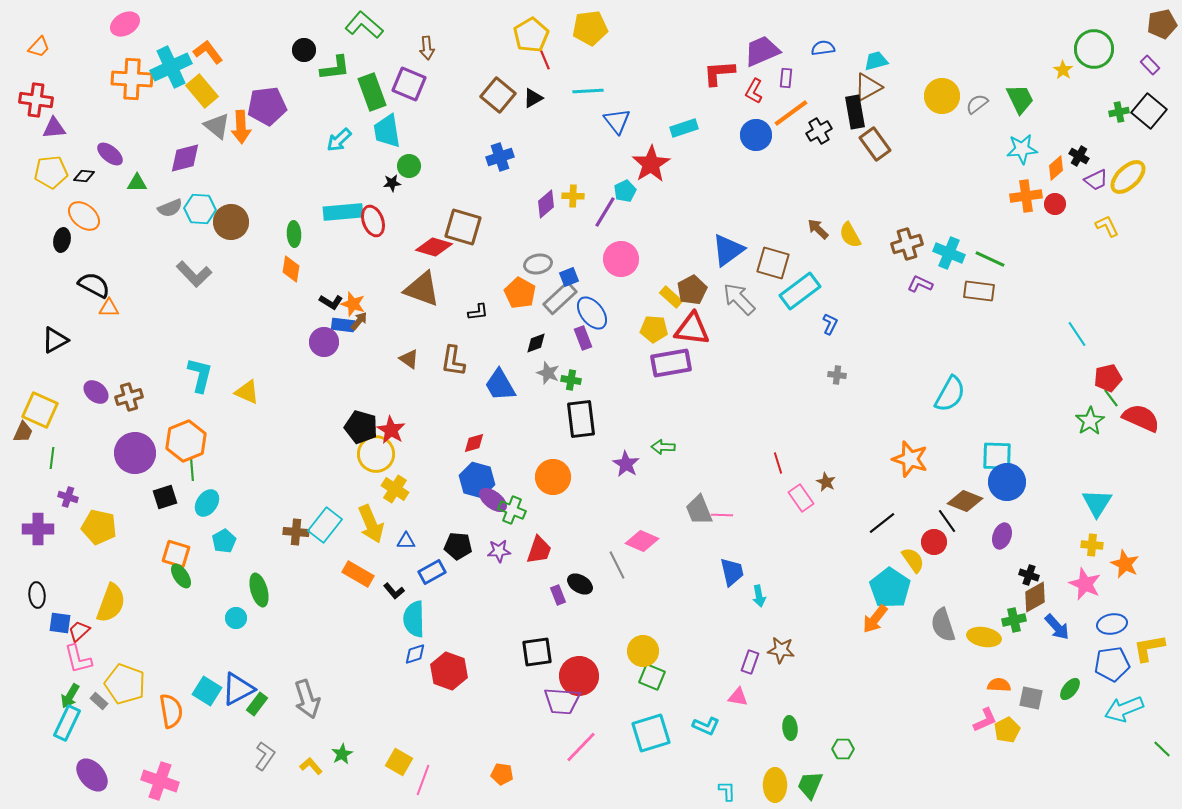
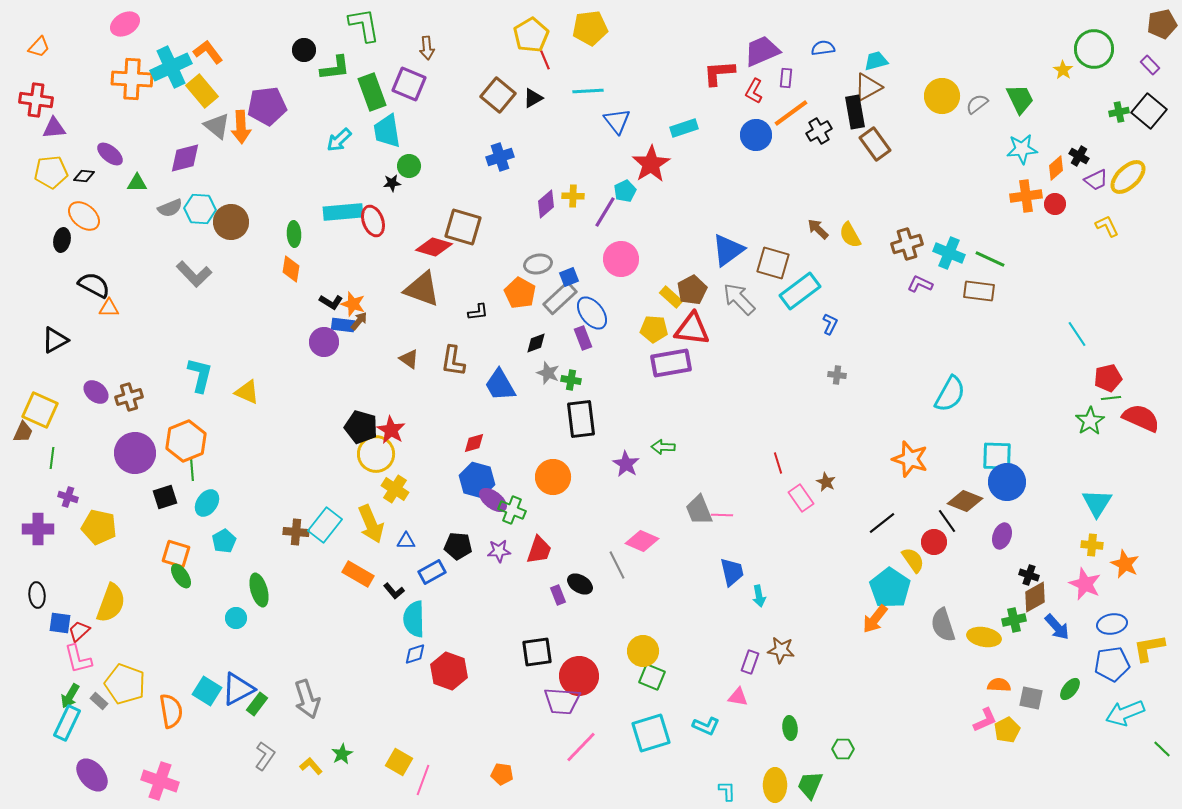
green L-shape at (364, 25): rotated 39 degrees clockwise
green line at (1111, 398): rotated 60 degrees counterclockwise
cyan arrow at (1124, 709): moved 1 px right, 4 px down
